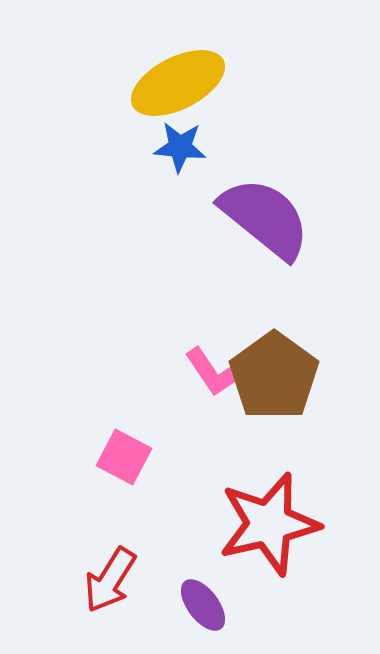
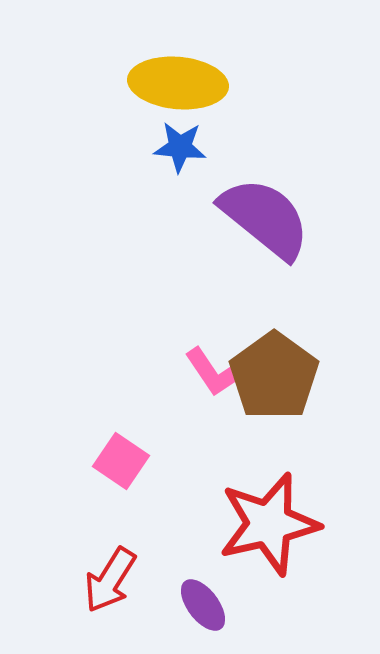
yellow ellipse: rotated 32 degrees clockwise
pink square: moved 3 px left, 4 px down; rotated 6 degrees clockwise
